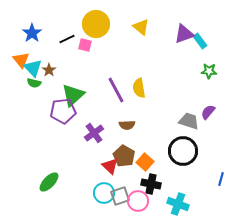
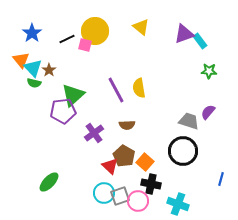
yellow circle: moved 1 px left, 7 px down
